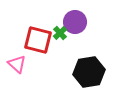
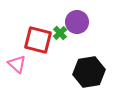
purple circle: moved 2 px right
